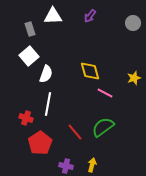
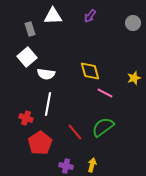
white square: moved 2 px left, 1 px down
white semicircle: rotated 78 degrees clockwise
